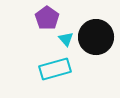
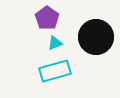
cyan triangle: moved 11 px left, 4 px down; rotated 49 degrees clockwise
cyan rectangle: moved 2 px down
